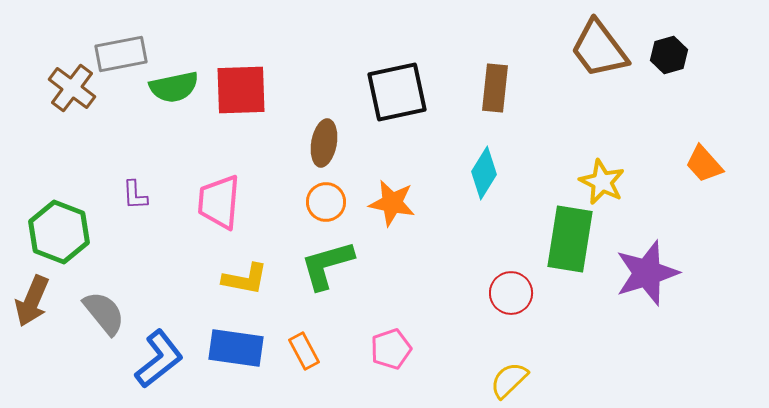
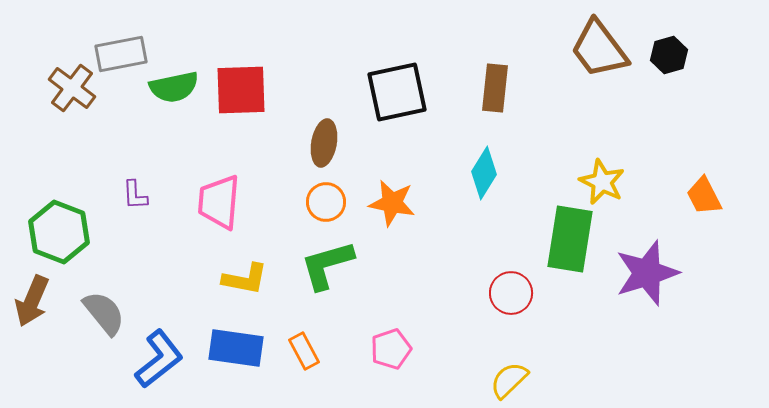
orange trapezoid: moved 32 px down; rotated 15 degrees clockwise
